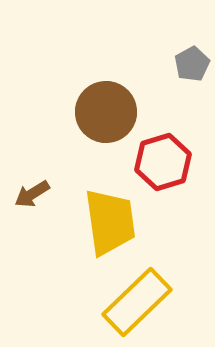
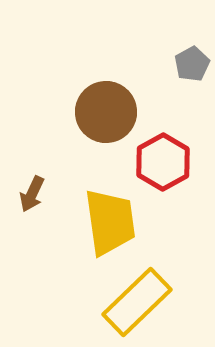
red hexagon: rotated 12 degrees counterclockwise
brown arrow: rotated 33 degrees counterclockwise
